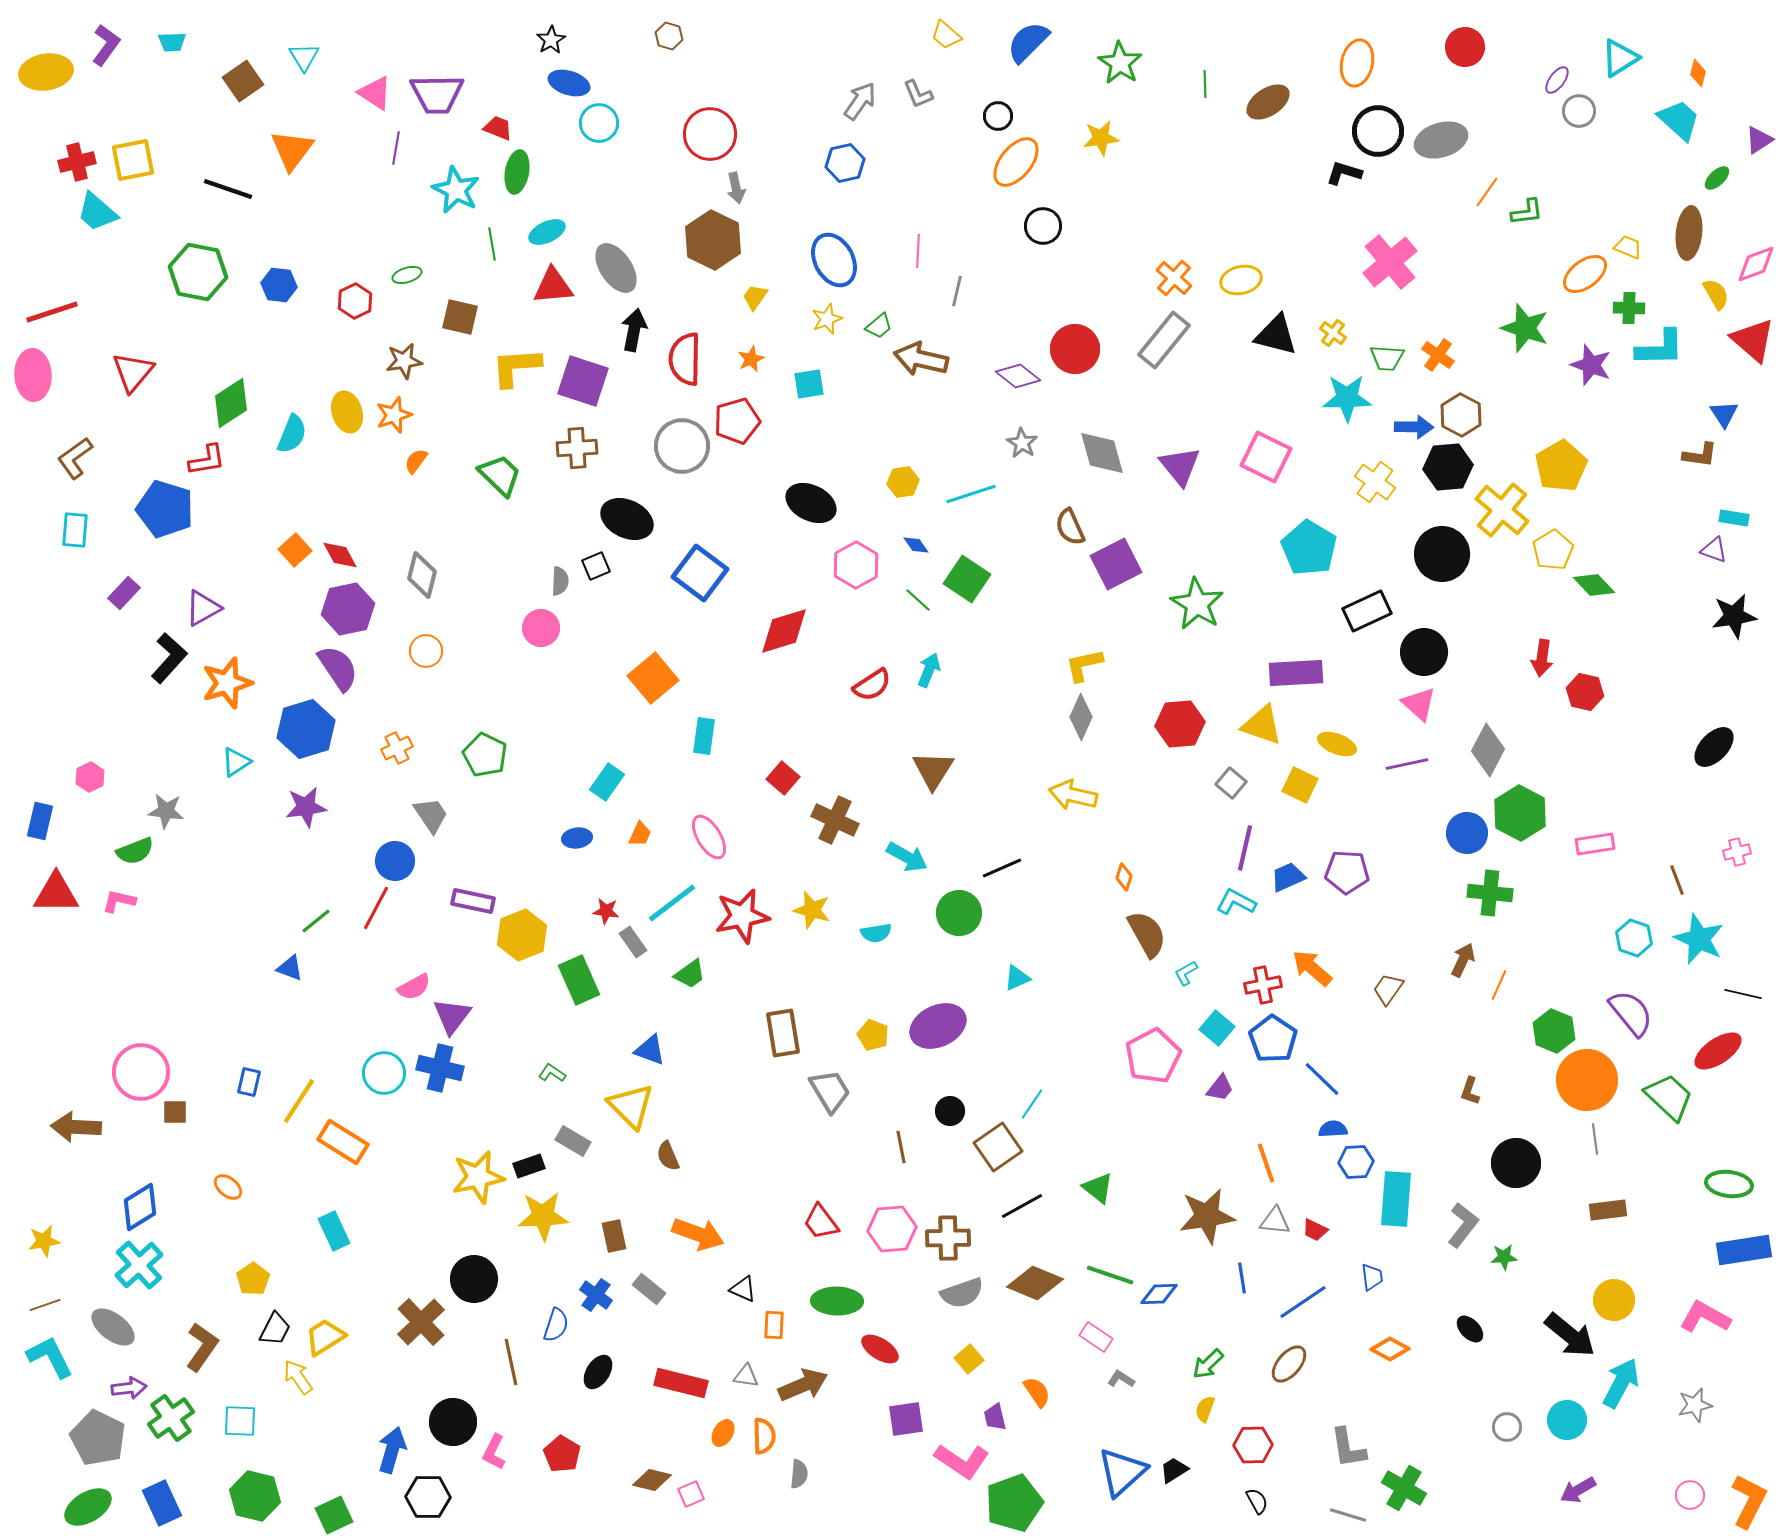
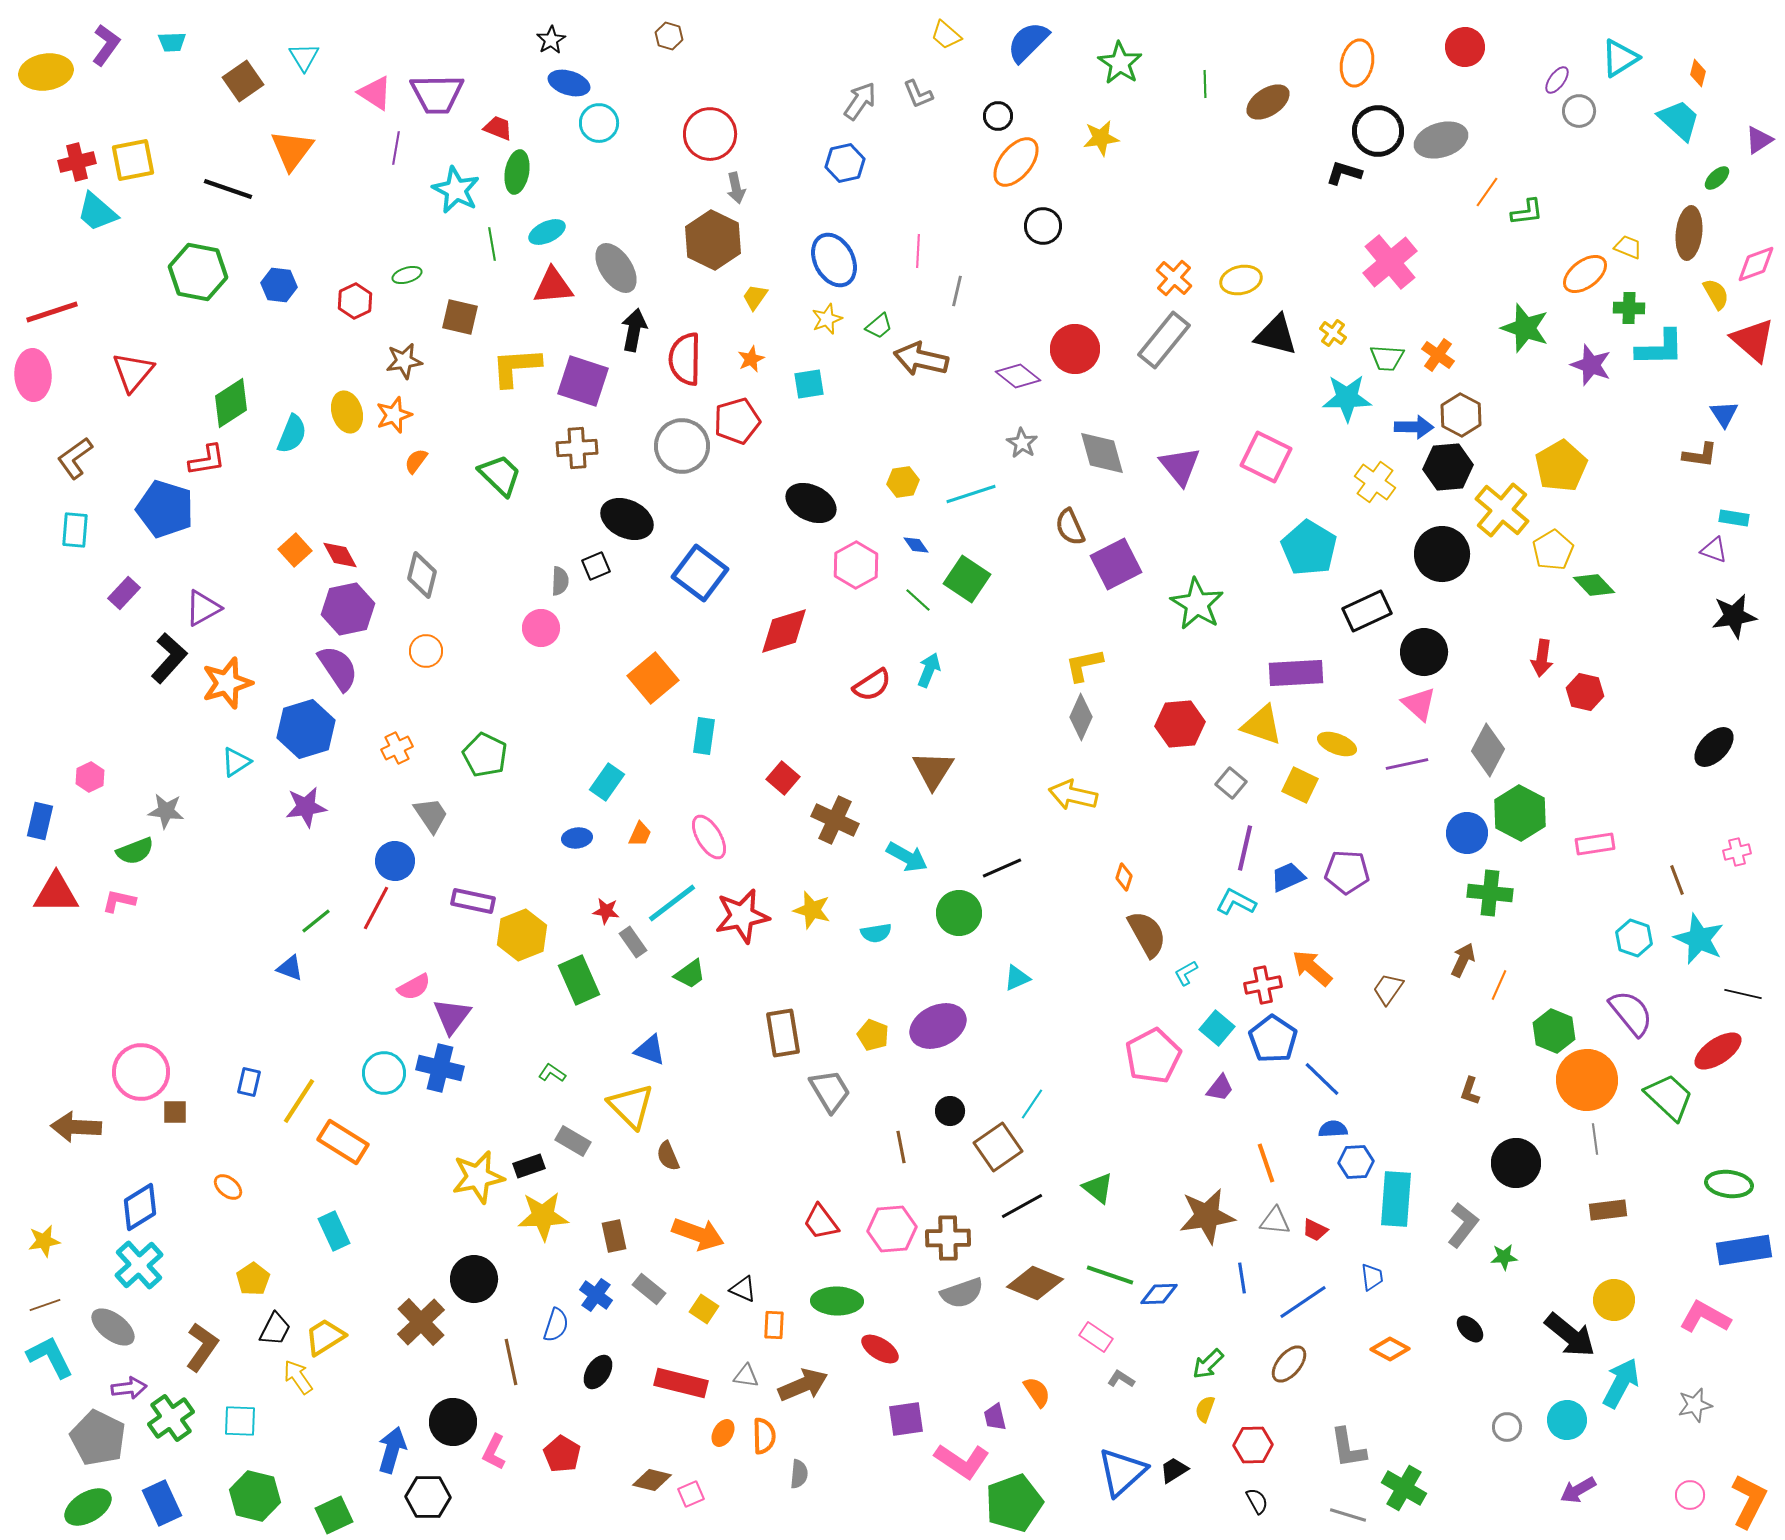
yellow square at (969, 1359): moved 265 px left, 50 px up; rotated 16 degrees counterclockwise
